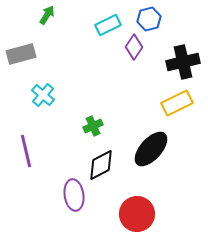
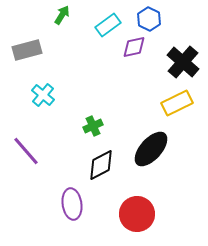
green arrow: moved 15 px right
blue hexagon: rotated 20 degrees counterclockwise
cyan rectangle: rotated 10 degrees counterclockwise
purple diamond: rotated 45 degrees clockwise
gray rectangle: moved 6 px right, 4 px up
black cross: rotated 36 degrees counterclockwise
purple line: rotated 28 degrees counterclockwise
purple ellipse: moved 2 px left, 9 px down
